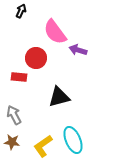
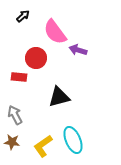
black arrow: moved 2 px right, 5 px down; rotated 24 degrees clockwise
gray arrow: moved 1 px right
